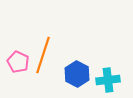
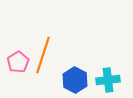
pink pentagon: rotated 15 degrees clockwise
blue hexagon: moved 2 px left, 6 px down
